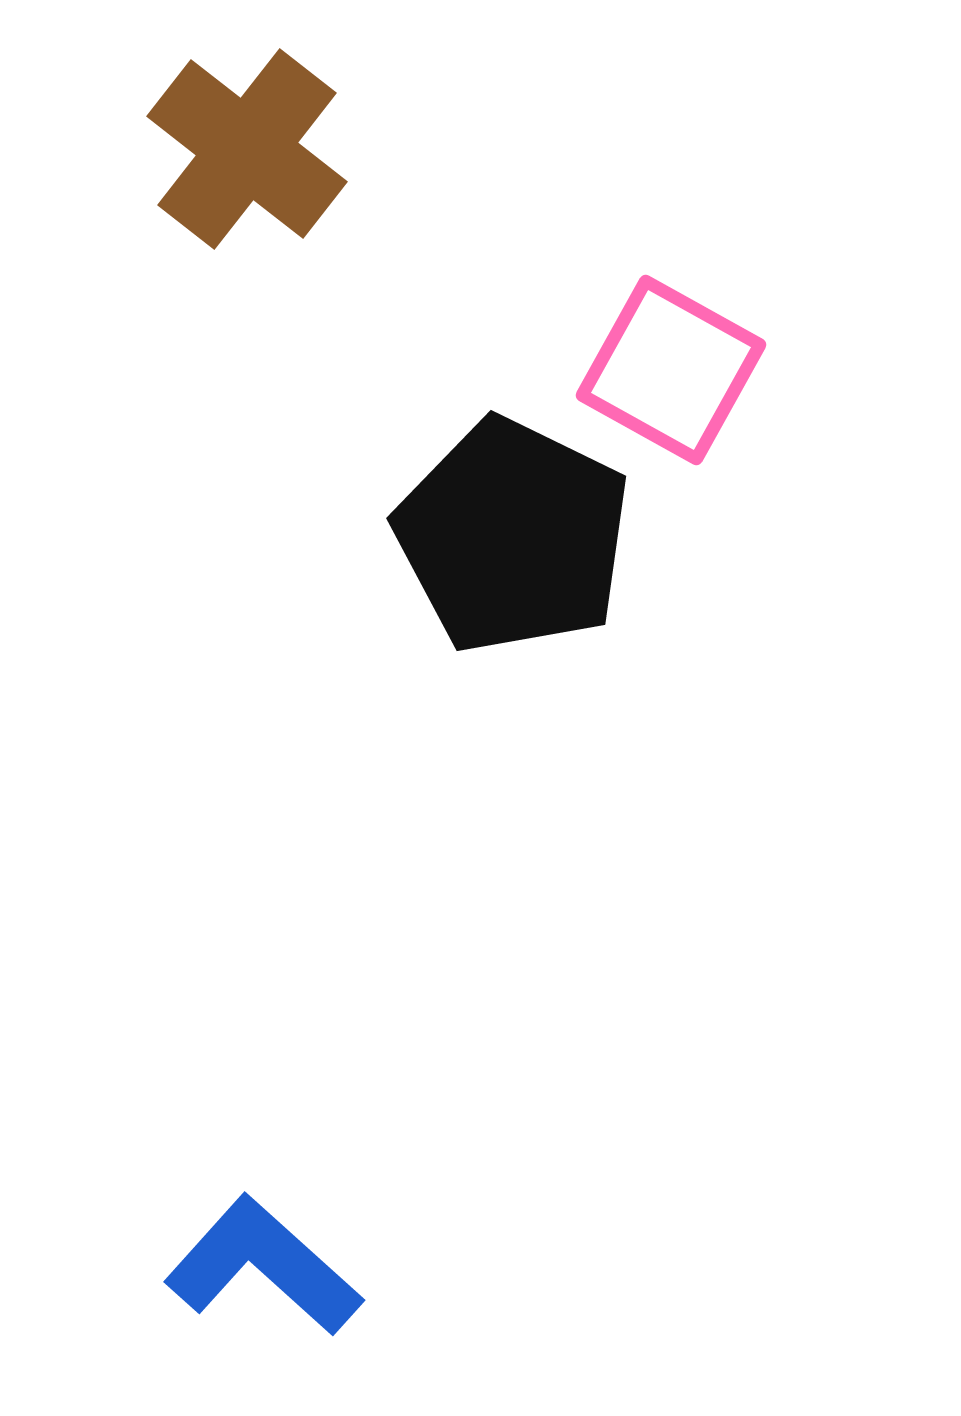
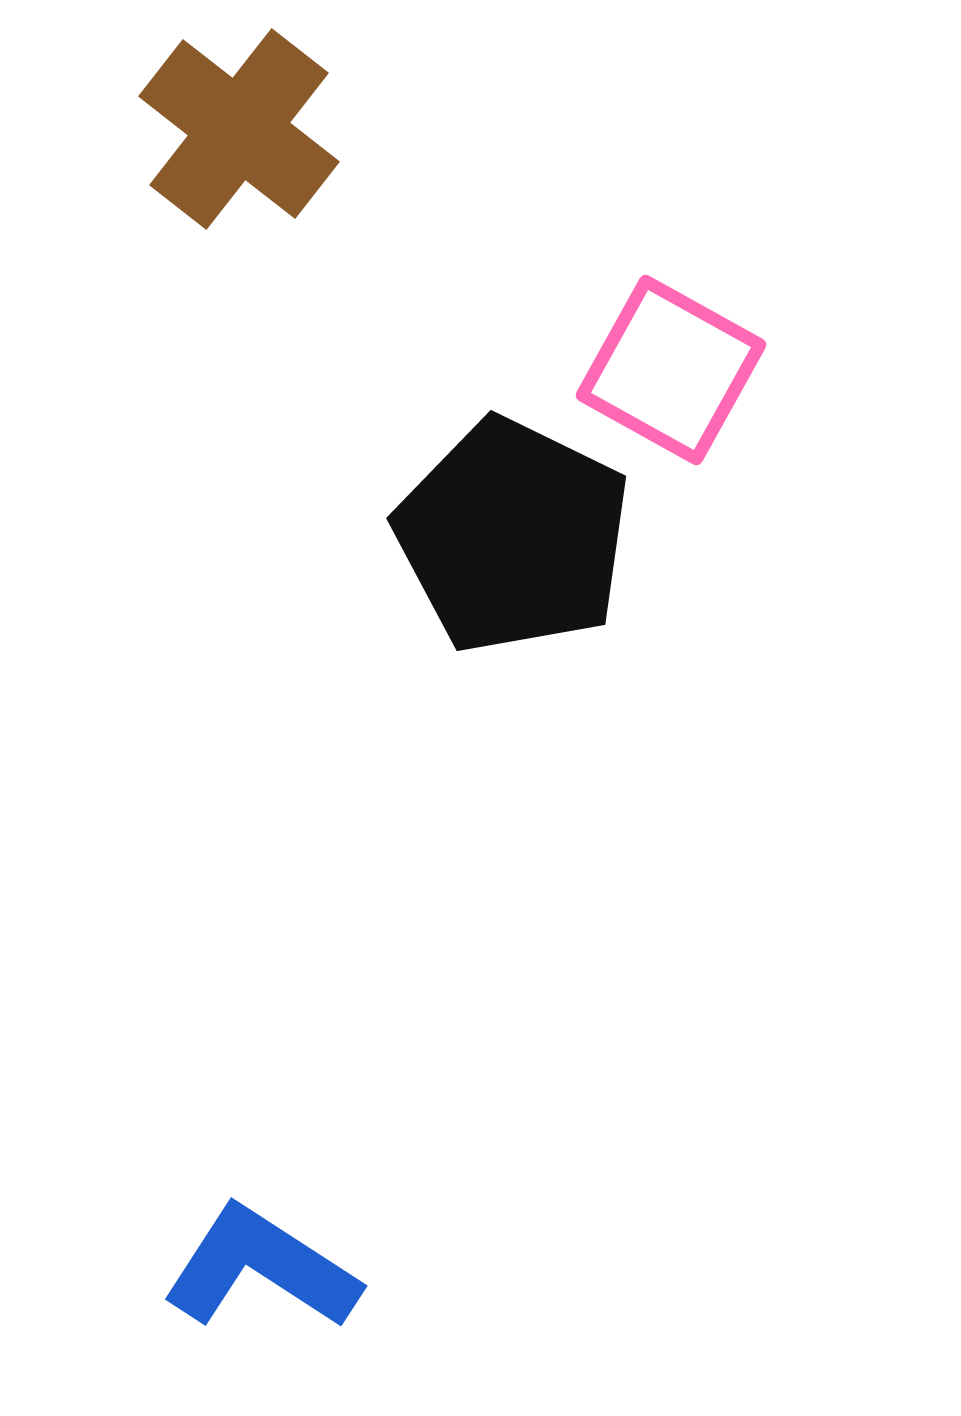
brown cross: moved 8 px left, 20 px up
blue L-shape: moved 2 px left, 2 px down; rotated 9 degrees counterclockwise
